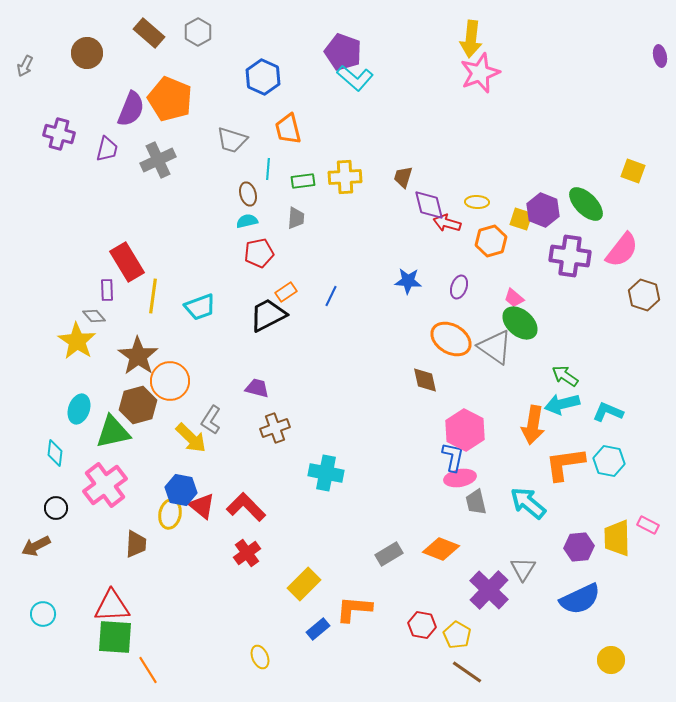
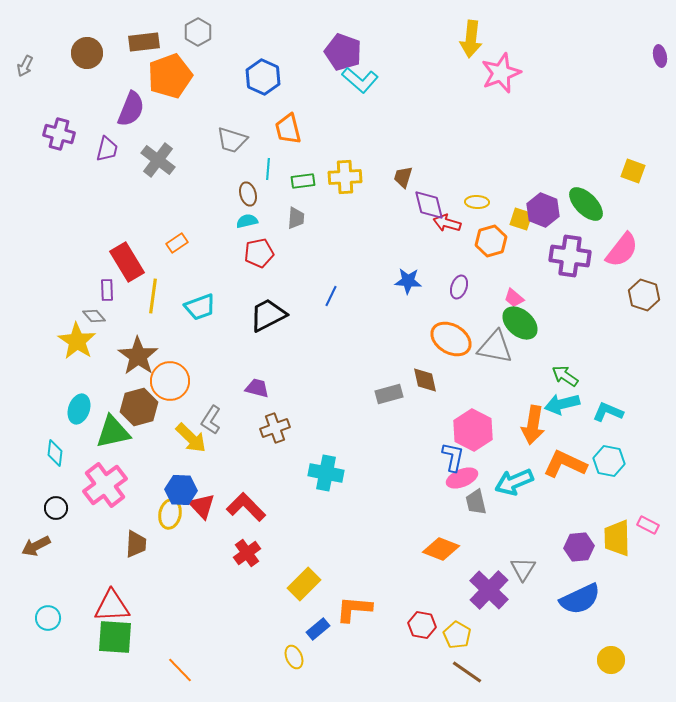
brown rectangle at (149, 33): moved 5 px left, 9 px down; rotated 48 degrees counterclockwise
pink star at (480, 73): moved 21 px right
cyan L-shape at (355, 78): moved 5 px right, 2 px down
orange pentagon at (170, 99): moved 23 px up; rotated 30 degrees clockwise
gray cross at (158, 160): rotated 28 degrees counterclockwise
orange rectangle at (286, 292): moved 109 px left, 49 px up
gray triangle at (495, 347): rotated 24 degrees counterclockwise
brown hexagon at (138, 405): moved 1 px right, 2 px down
pink hexagon at (465, 430): moved 8 px right
orange L-shape at (565, 464): rotated 33 degrees clockwise
pink ellipse at (460, 478): moved 2 px right; rotated 12 degrees counterclockwise
blue hexagon at (181, 490): rotated 8 degrees counterclockwise
cyan arrow at (528, 503): moved 14 px left, 21 px up; rotated 63 degrees counterclockwise
red triangle at (202, 506): rotated 8 degrees clockwise
gray rectangle at (389, 554): moved 160 px up; rotated 16 degrees clockwise
cyan circle at (43, 614): moved 5 px right, 4 px down
yellow ellipse at (260, 657): moved 34 px right
orange line at (148, 670): moved 32 px right; rotated 12 degrees counterclockwise
